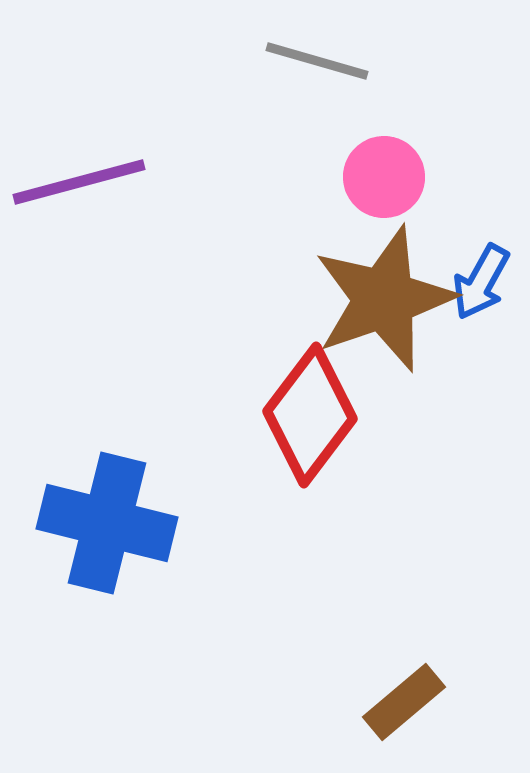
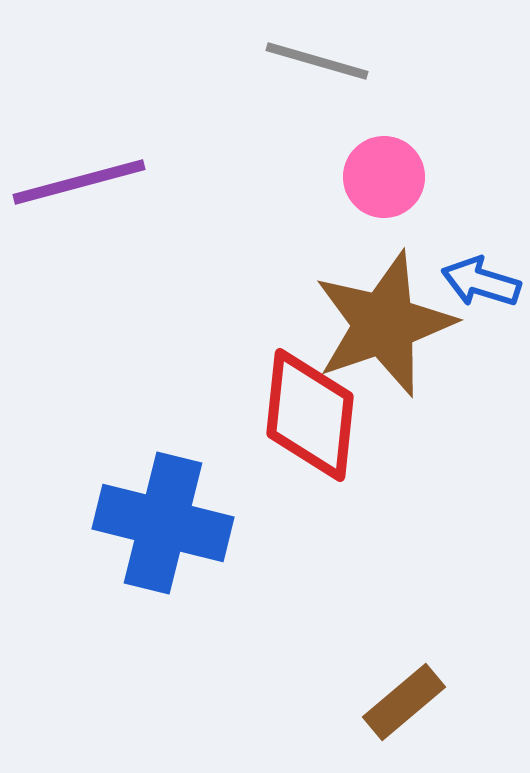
blue arrow: rotated 78 degrees clockwise
brown star: moved 25 px down
red diamond: rotated 31 degrees counterclockwise
blue cross: moved 56 px right
